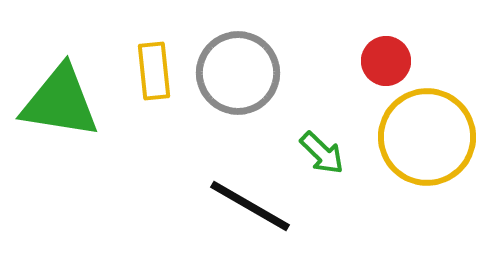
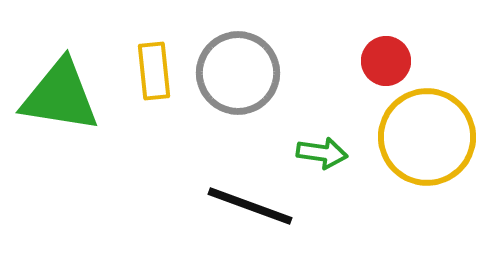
green triangle: moved 6 px up
green arrow: rotated 36 degrees counterclockwise
black line: rotated 10 degrees counterclockwise
